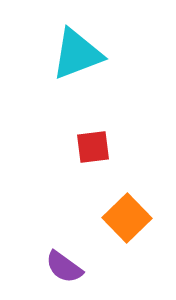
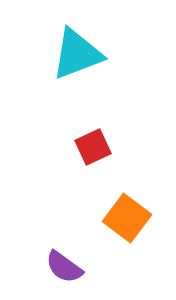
red square: rotated 18 degrees counterclockwise
orange square: rotated 9 degrees counterclockwise
